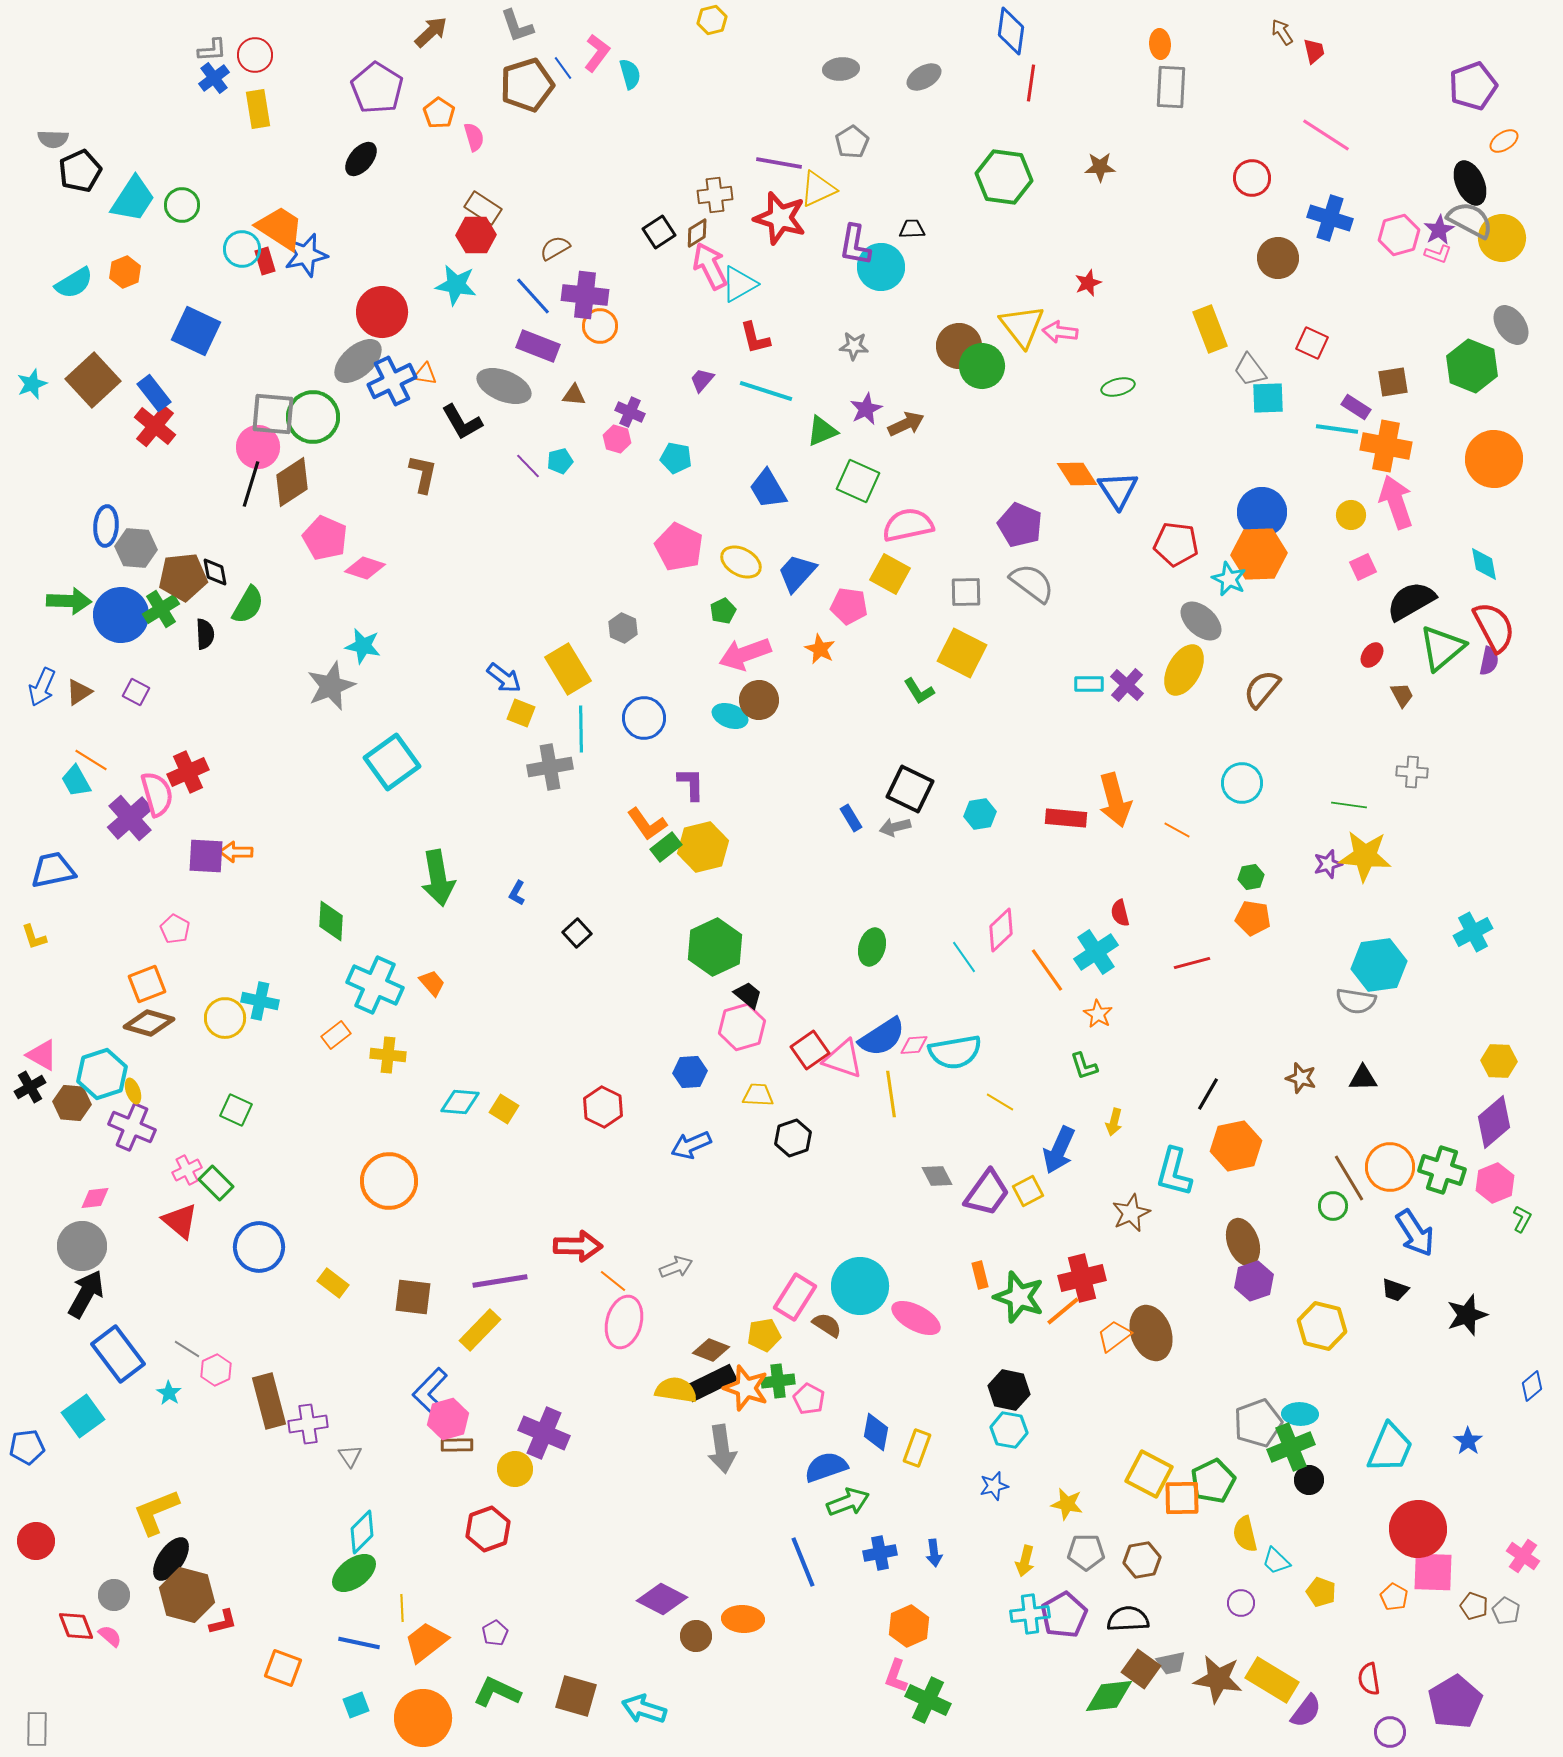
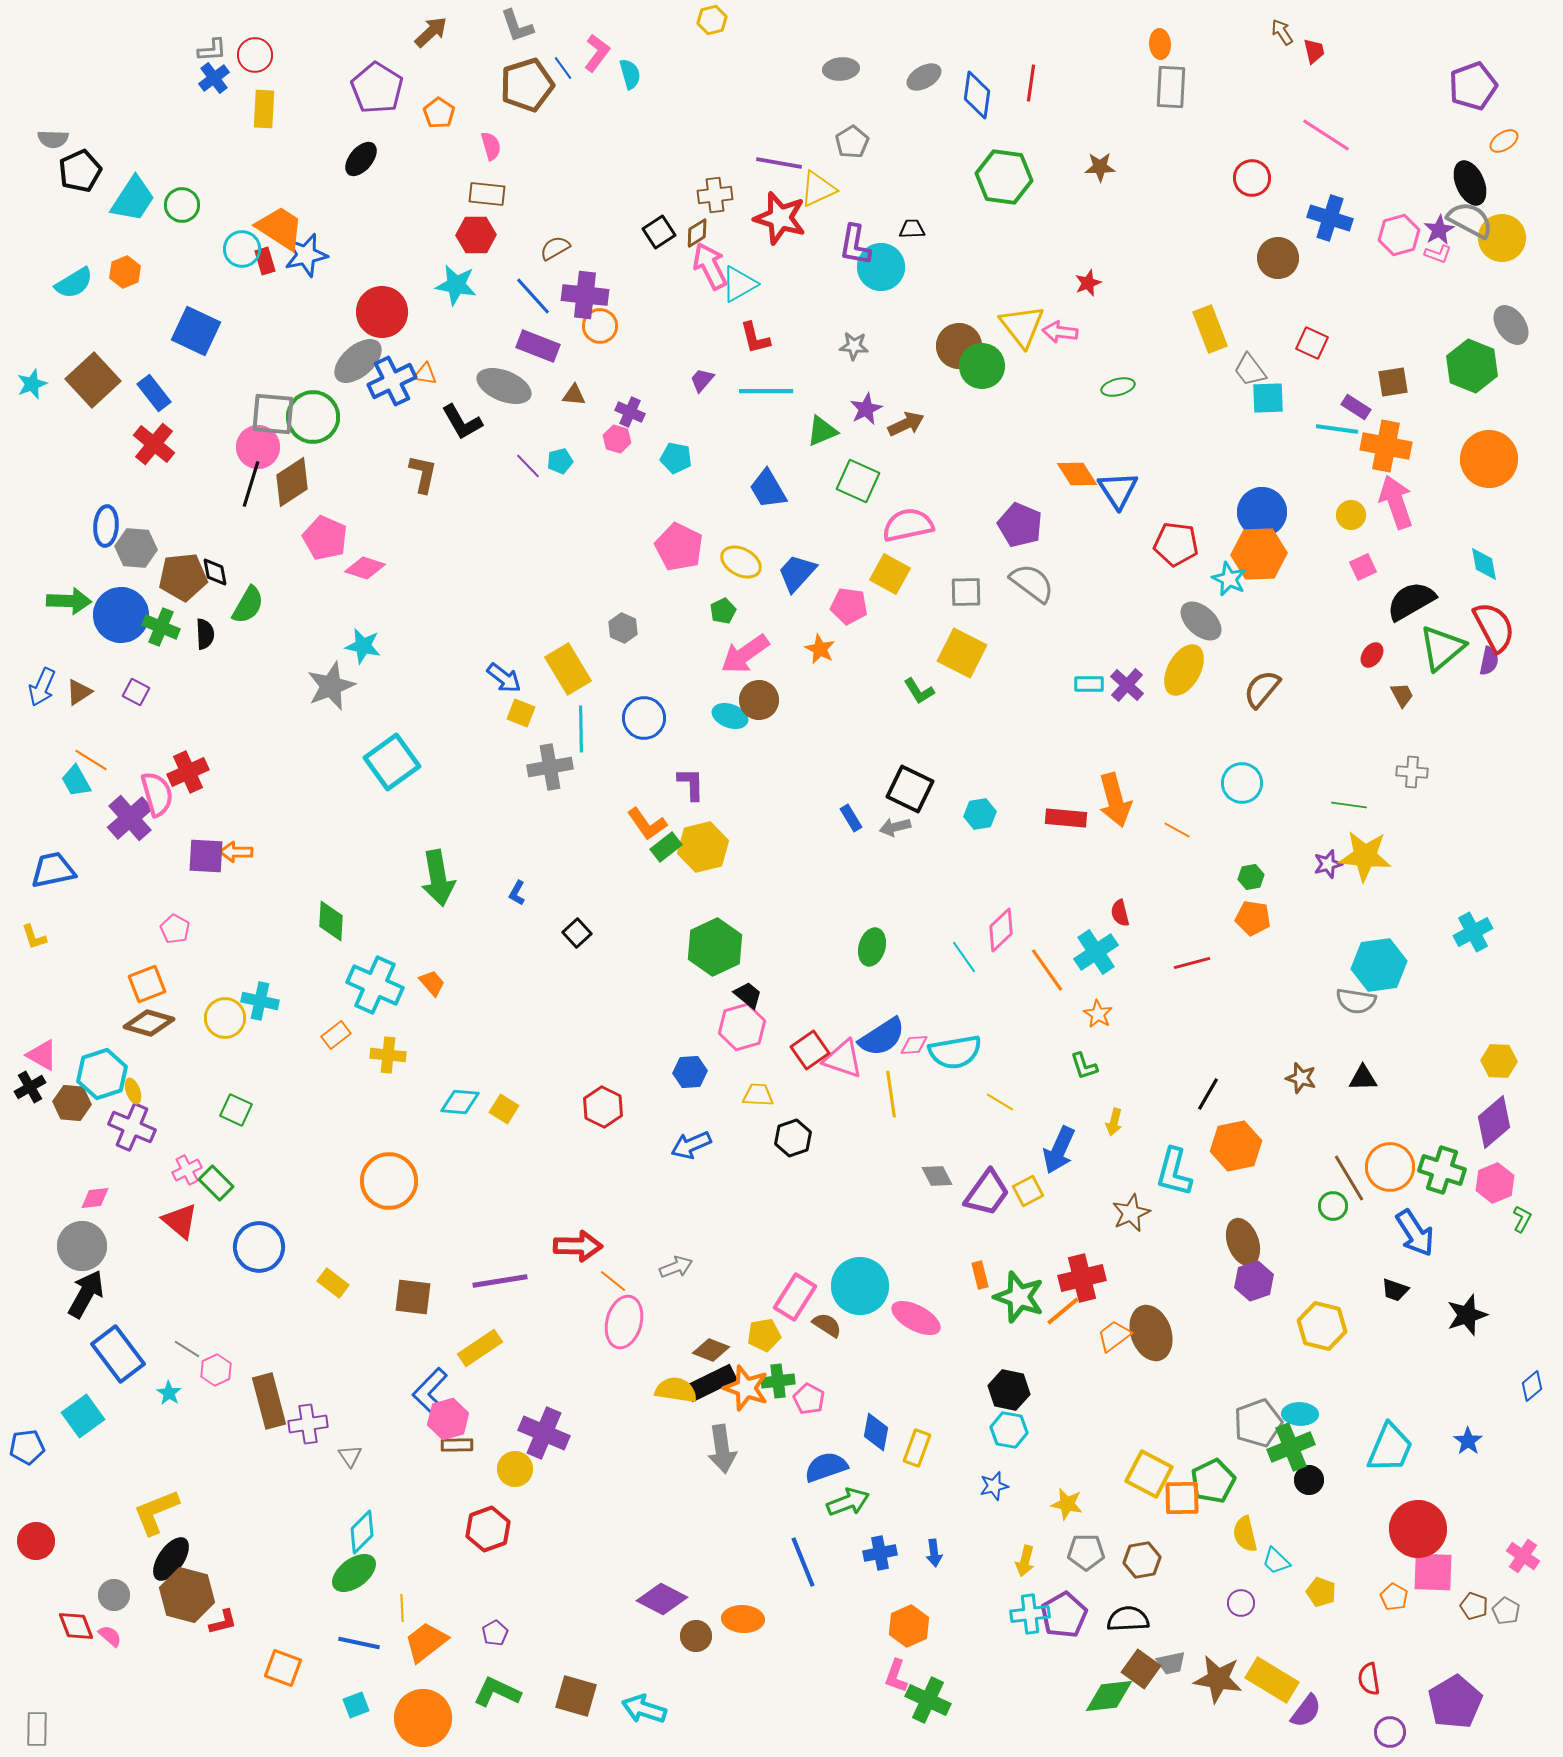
blue diamond at (1011, 31): moved 34 px left, 64 px down
yellow rectangle at (258, 109): moved 6 px right; rotated 12 degrees clockwise
pink semicircle at (474, 137): moved 17 px right, 9 px down
brown rectangle at (483, 208): moved 4 px right, 14 px up; rotated 27 degrees counterclockwise
cyan line at (766, 391): rotated 18 degrees counterclockwise
red cross at (155, 426): moved 1 px left, 18 px down
orange circle at (1494, 459): moved 5 px left
green cross at (161, 609): moved 18 px down; rotated 36 degrees counterclockwise
pink arrow at (745, 654): rotated 15 degrees counterclockwise
yellow rectangle at (480, 1330): moved 18 px down; rotated 12 degrees clockwise
